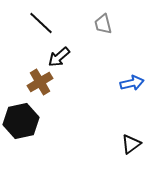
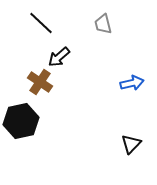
brown cross: rotated 25 degrees counterclockwise
black triangle: rotated 10 degrees counterclockwise
